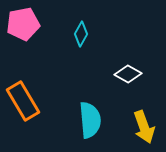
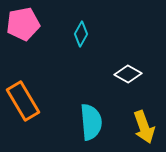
cyan semicircle: moved 1 px right, 2 px down
